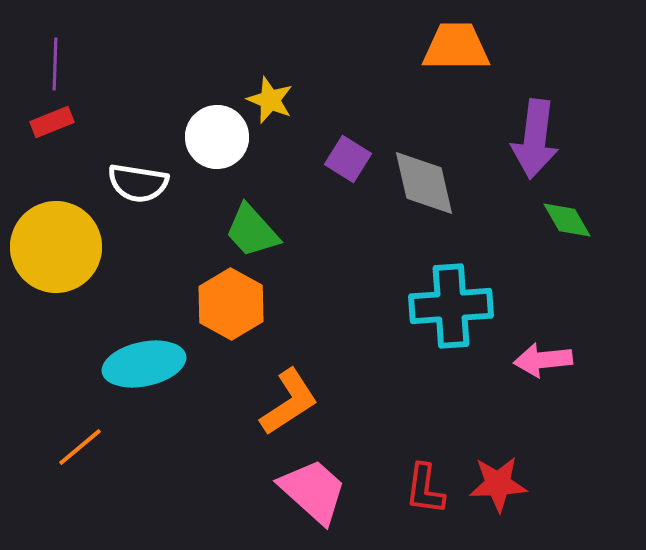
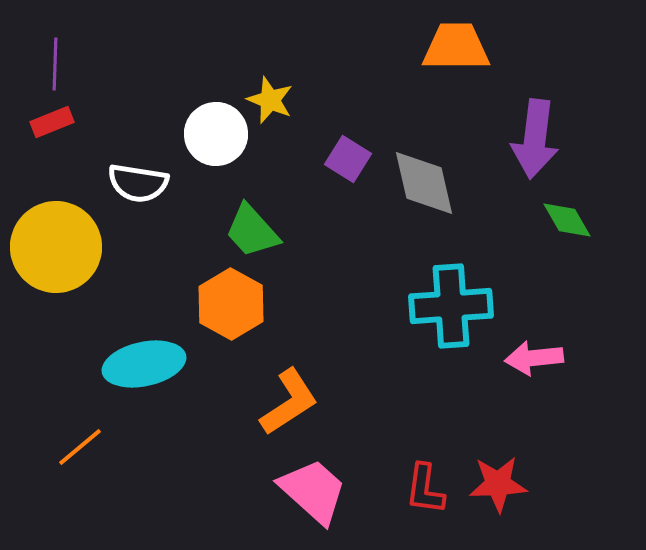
white circle: moved 1 px left, 3 px up
pink arrow: moved 9 px left, 2 px up
